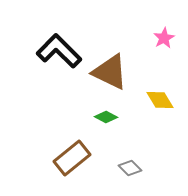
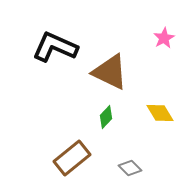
black L-shape: moved 4 px left, 4 px up; rotated 21 degrees counterclockwise
yellow diamond: moved 13 px down
green diamond: rotated 75 degrees counterclockwise
